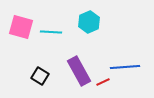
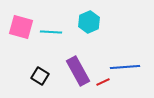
purple rectangle: moved 1 px left
